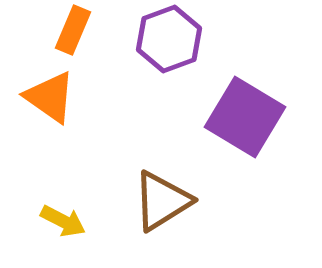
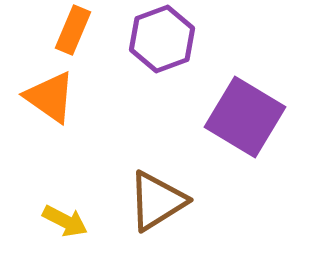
purple hexagon: moved 7 px left
brown triangle: moved 5 px left
yellow arrow: moved 2 px right
